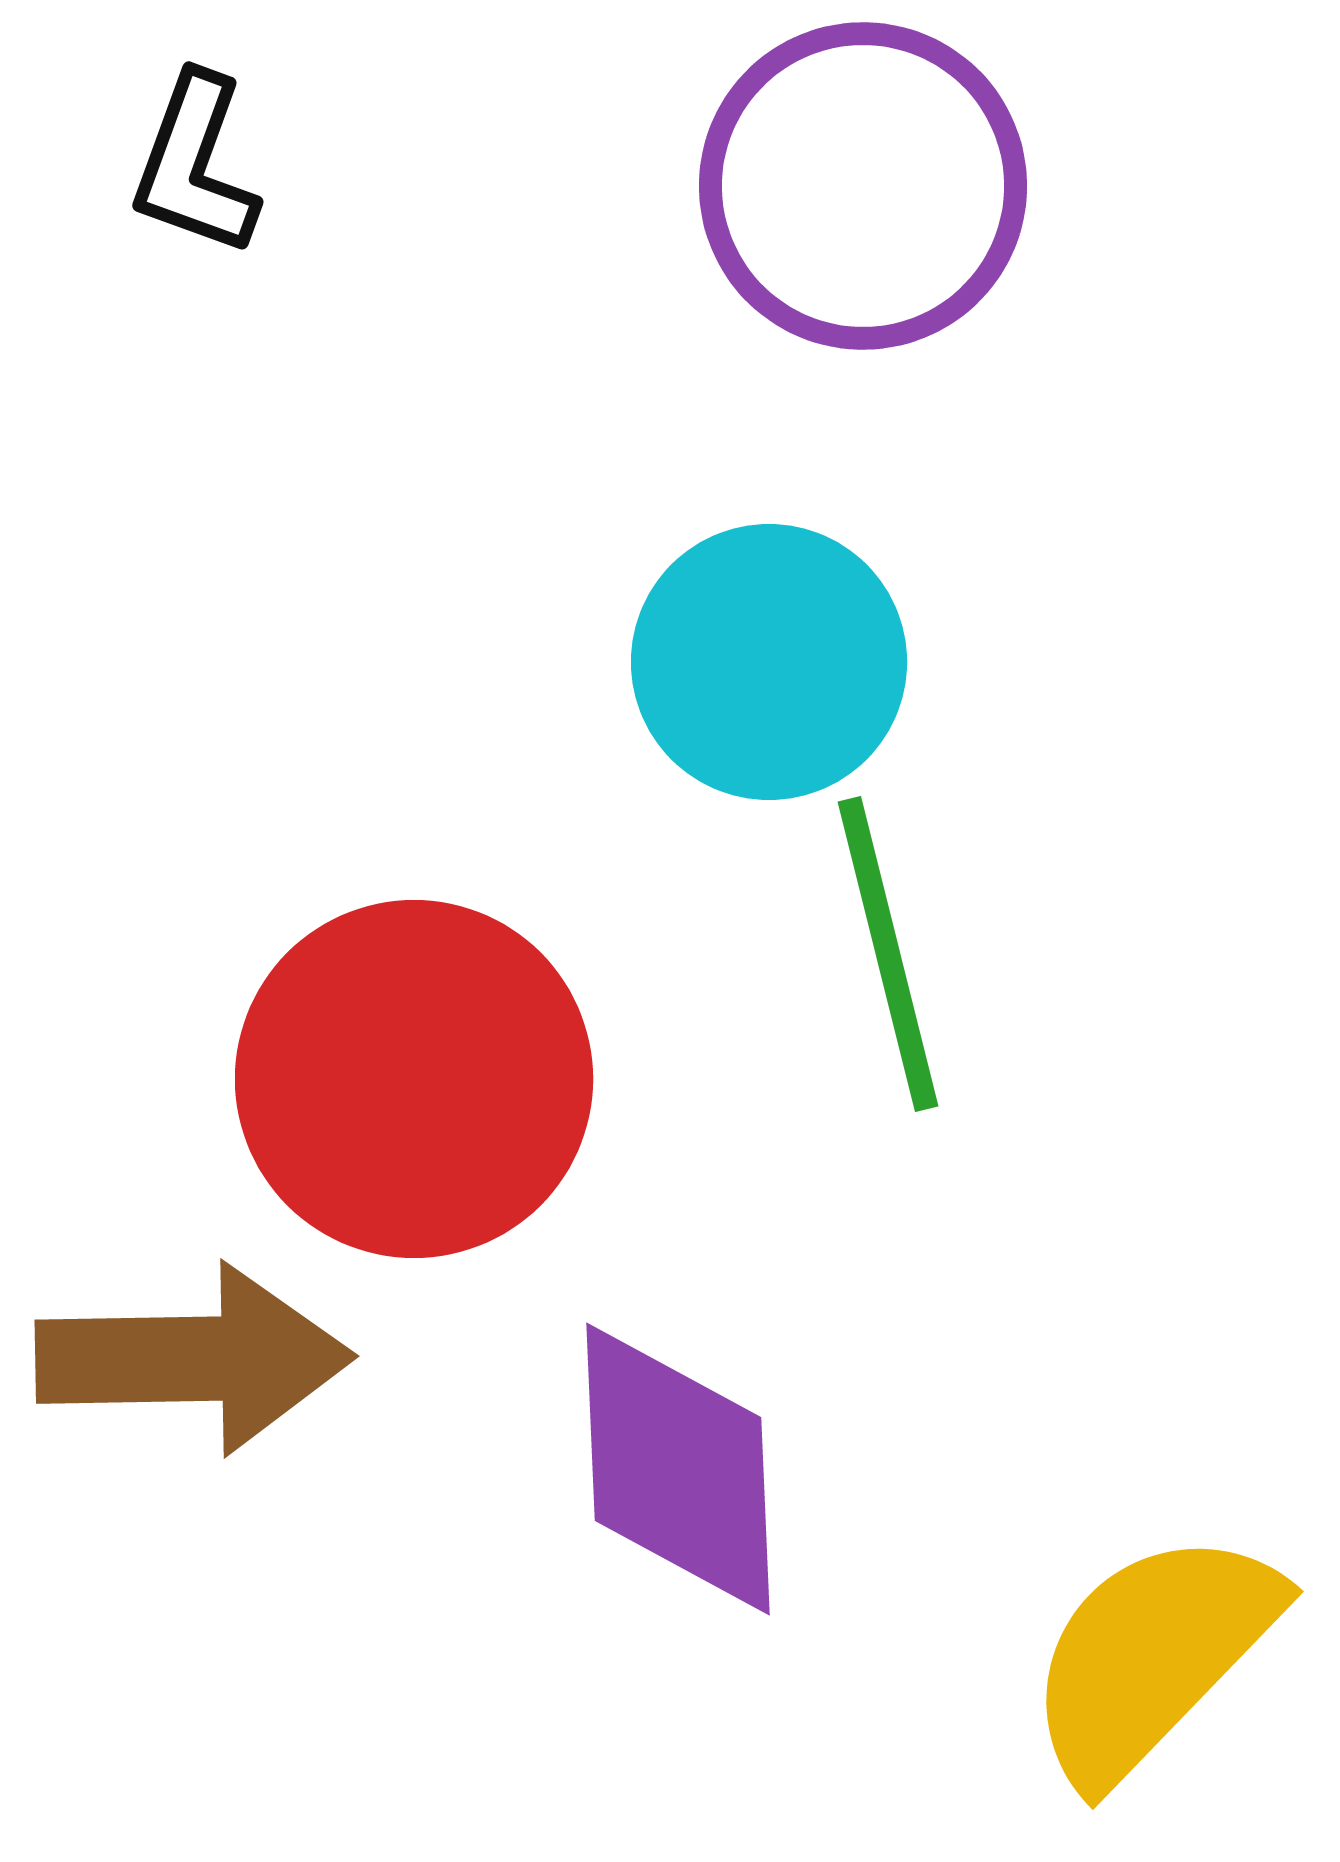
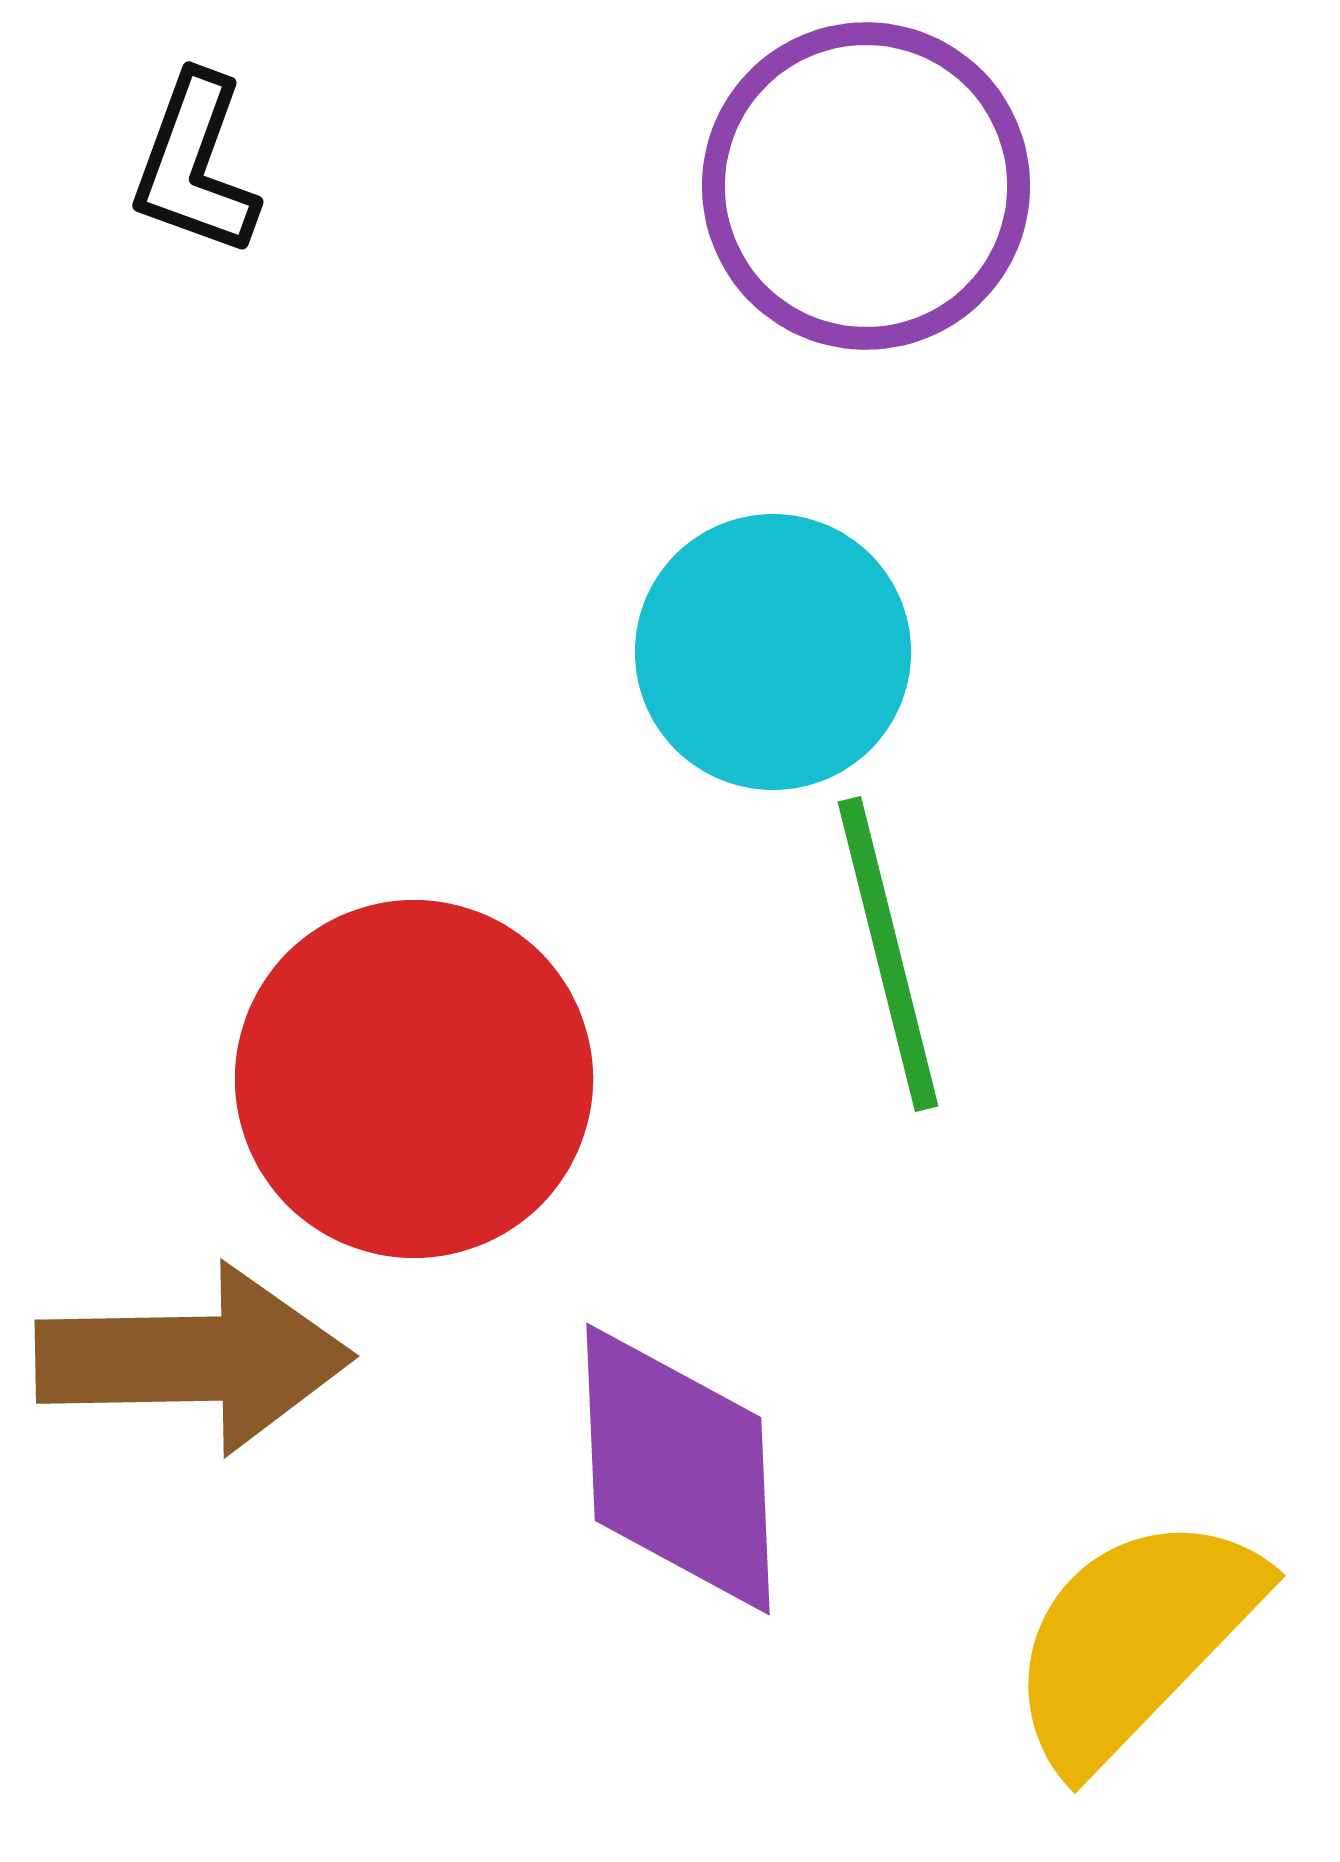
purple circle: moved 3 px right
cyan circle: moved 4 px right, 10 px up
yellow semicircle: moved 18 px left, 16 px up
